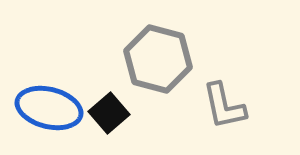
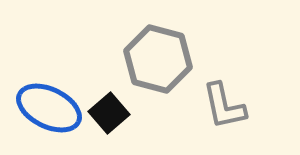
blue ellipse: rotated 12 degrees clockwise
